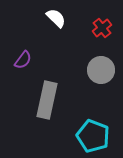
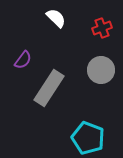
red cross: rotated 18 degrees clockwise
gray rectangle: moved 2 px right, 12 px up; rotated 21 degrees clockwise
cyan pentagon: moved 5 px left, 2 px down
